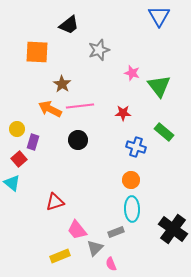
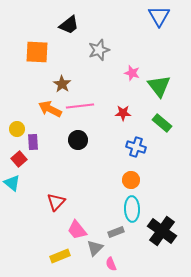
green rectangle: moved 2 px left, 9 px up
purple rectangle: rotated 21 degrees counterclockwise
red triangle: moved 1 px right; rotated 30 degrees counterclockwise
black cross: moved 11 px left, 2 px down
